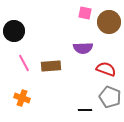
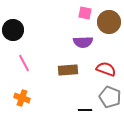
black circle: moved 1 px left, 1 px up
purple semicircle: moved 6 px up
brown rectangle: moved 17 px right, 4 px down
